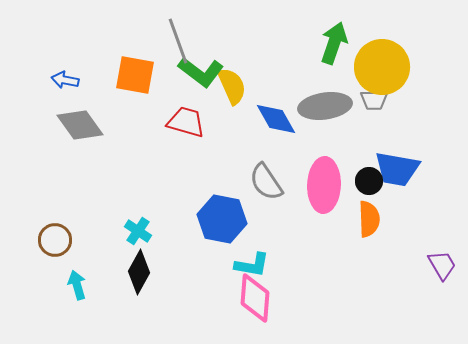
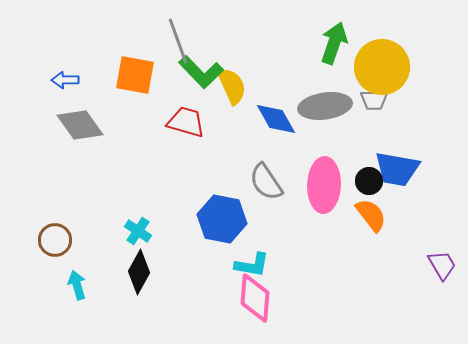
green L-shape: rotated 9 degrees clockwise
blue arrow: rotated 12 degrees counterclockwise
orange semicircle: moved 2 px right, 4 px up; rotated 36 degrees counterclockwise
